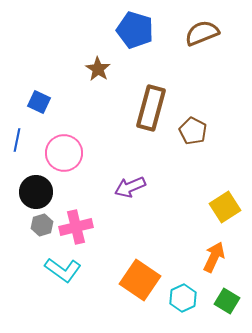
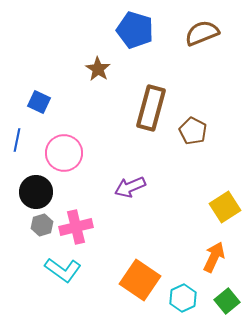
green square: rotated 20 degrees clockwise
